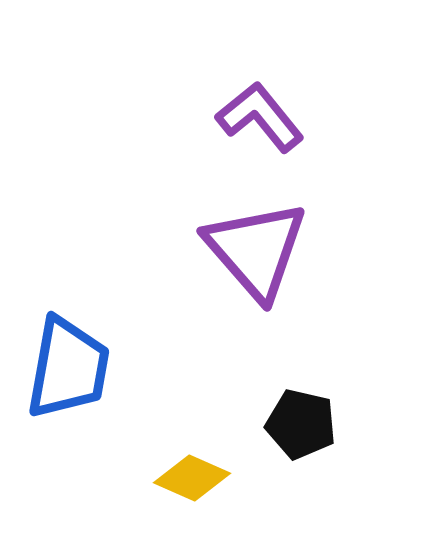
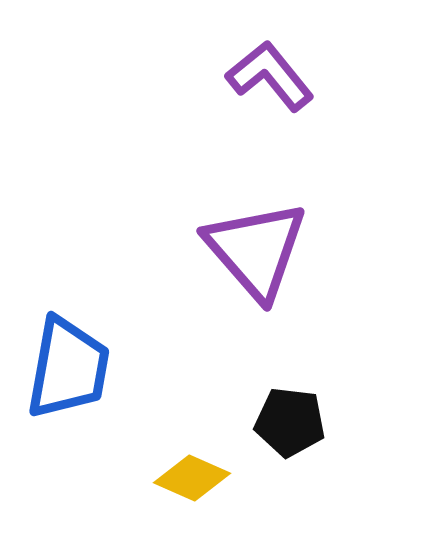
purple L-shape: moved 10 px right, 41 px up
black pentagon: moved 11 px left, 2 px up; rotated 6 degrees counterclockwise
